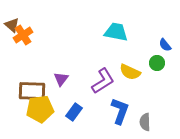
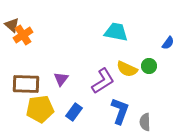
blue semicircle: moved 3 px right, 2 px up; rotated 104 degrees counterclockwise
green circle: moved 8 px left, 3 px down
yellow semicircle: moved 3 px left, 3 px up
brown rectangle: moved 6 px left, 7 px up
